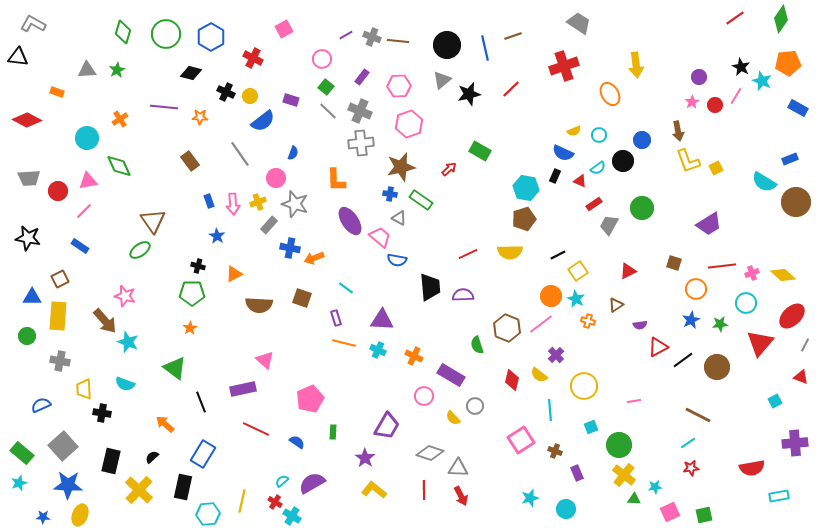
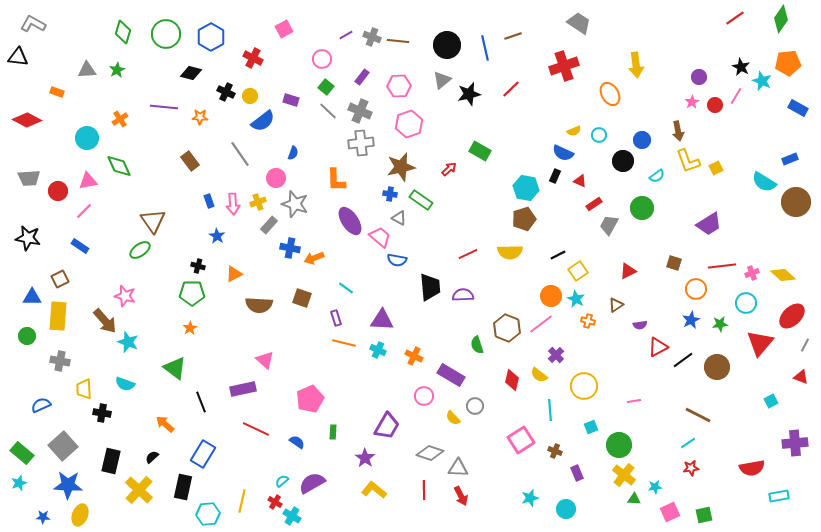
cyan semicircle at (598, 168): moved 59 px right, 8 px down
cyan square at (775, 401): moved 4 px left
